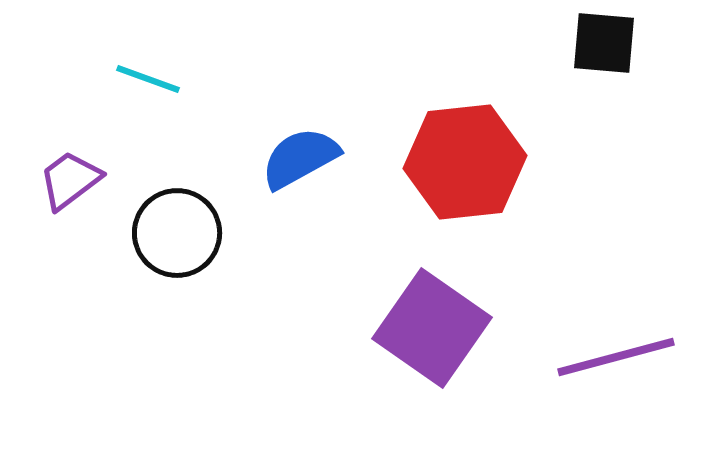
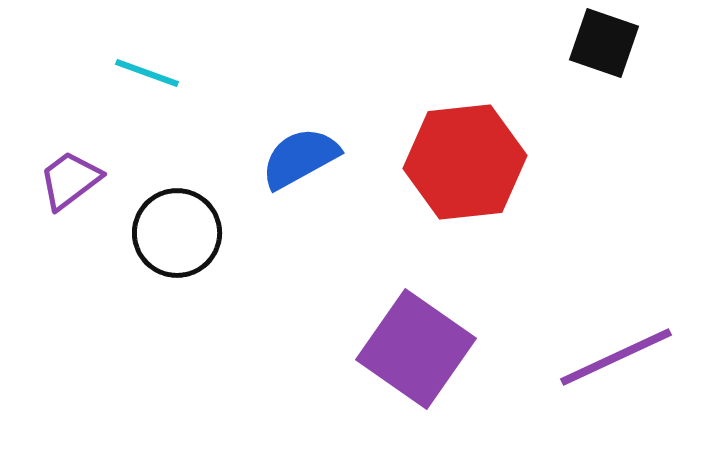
black square: rotated 14 degrees clockwise
cyan line: moved 1 px left, 6 px up
purple square: moved 16 px left, 21 px down
purple line: rotated 10 degrees counterclockwise
